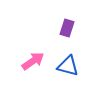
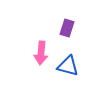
pink arrow: moved 8 px right, 8 px up; rotated 130 degrees clockwise
